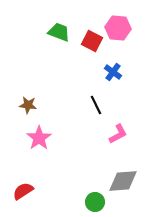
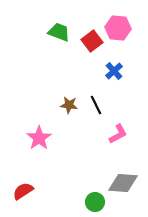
red square: rotated 25 degrees clockwise
blue cross: moved 1 px right, 1 px up; rotated 12 degrees clockwise
brown star: moved 41 px right
gray diamond: moved 2 px down; rotated 8 degrees clockwise
